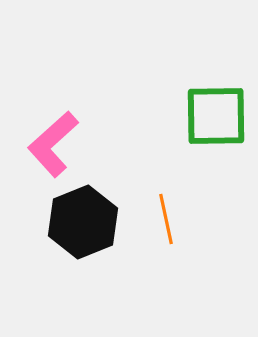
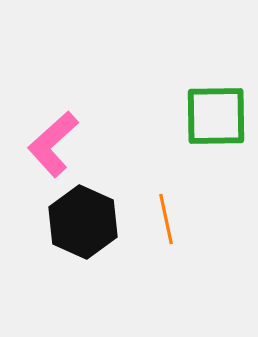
black hexagon: rotated 14 degrees counterclockwise
